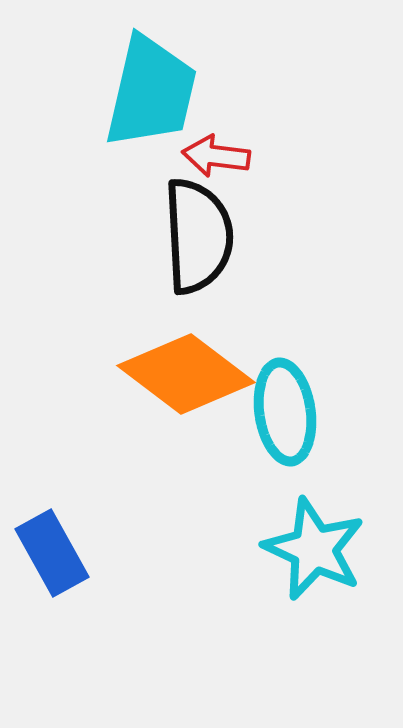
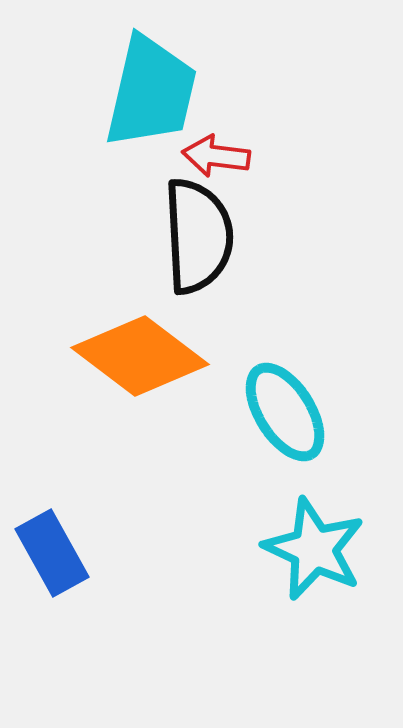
orange diamond: moved 46 px left, 18 px up
cyan ellipse: rotated 24 degrees counterclockwise
